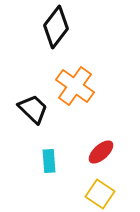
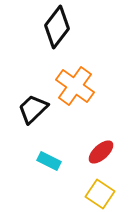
black diamond: moved 1 px right
black trapezoid: rotated 88 degrees counterclockwise
cyan rectangle: rotated 60 degrees counterclockwise
